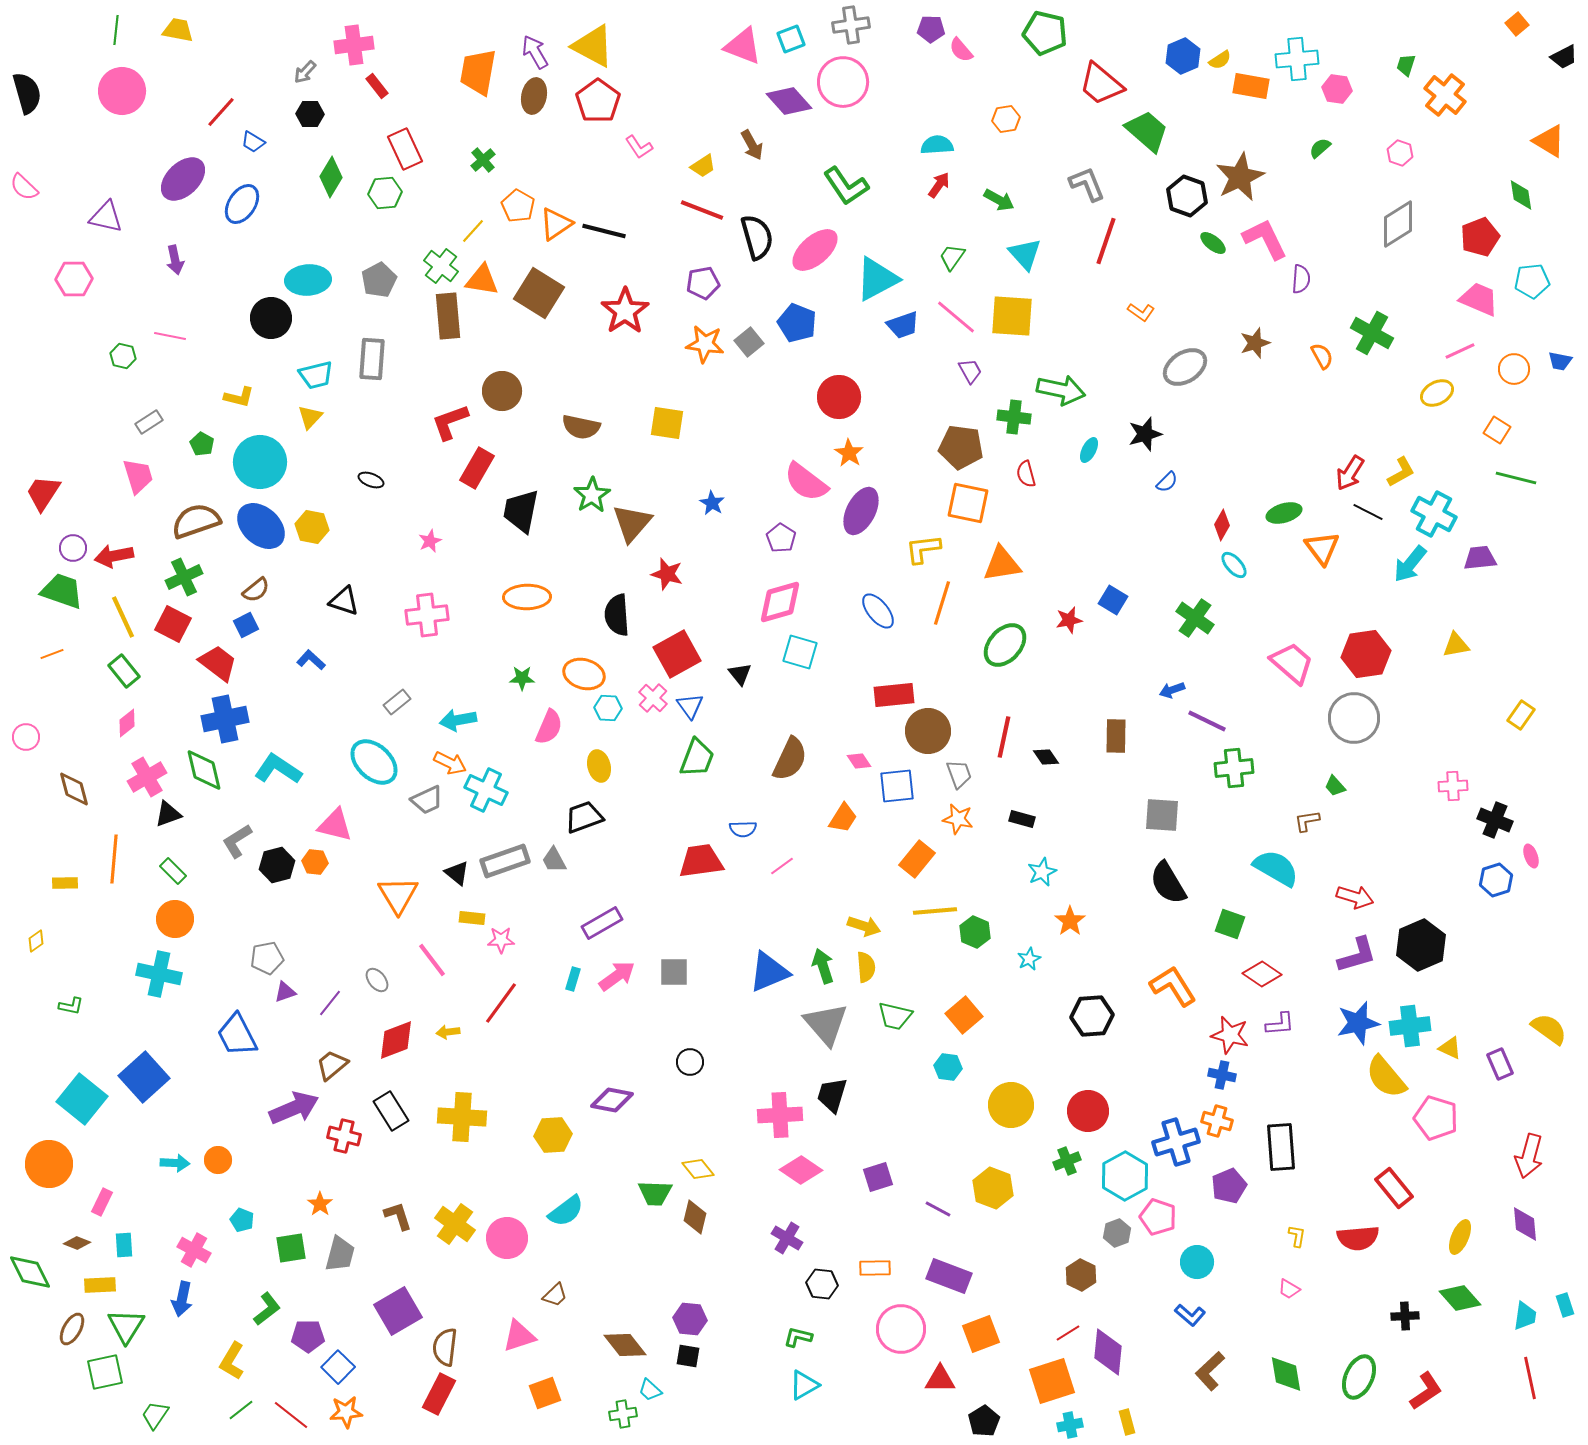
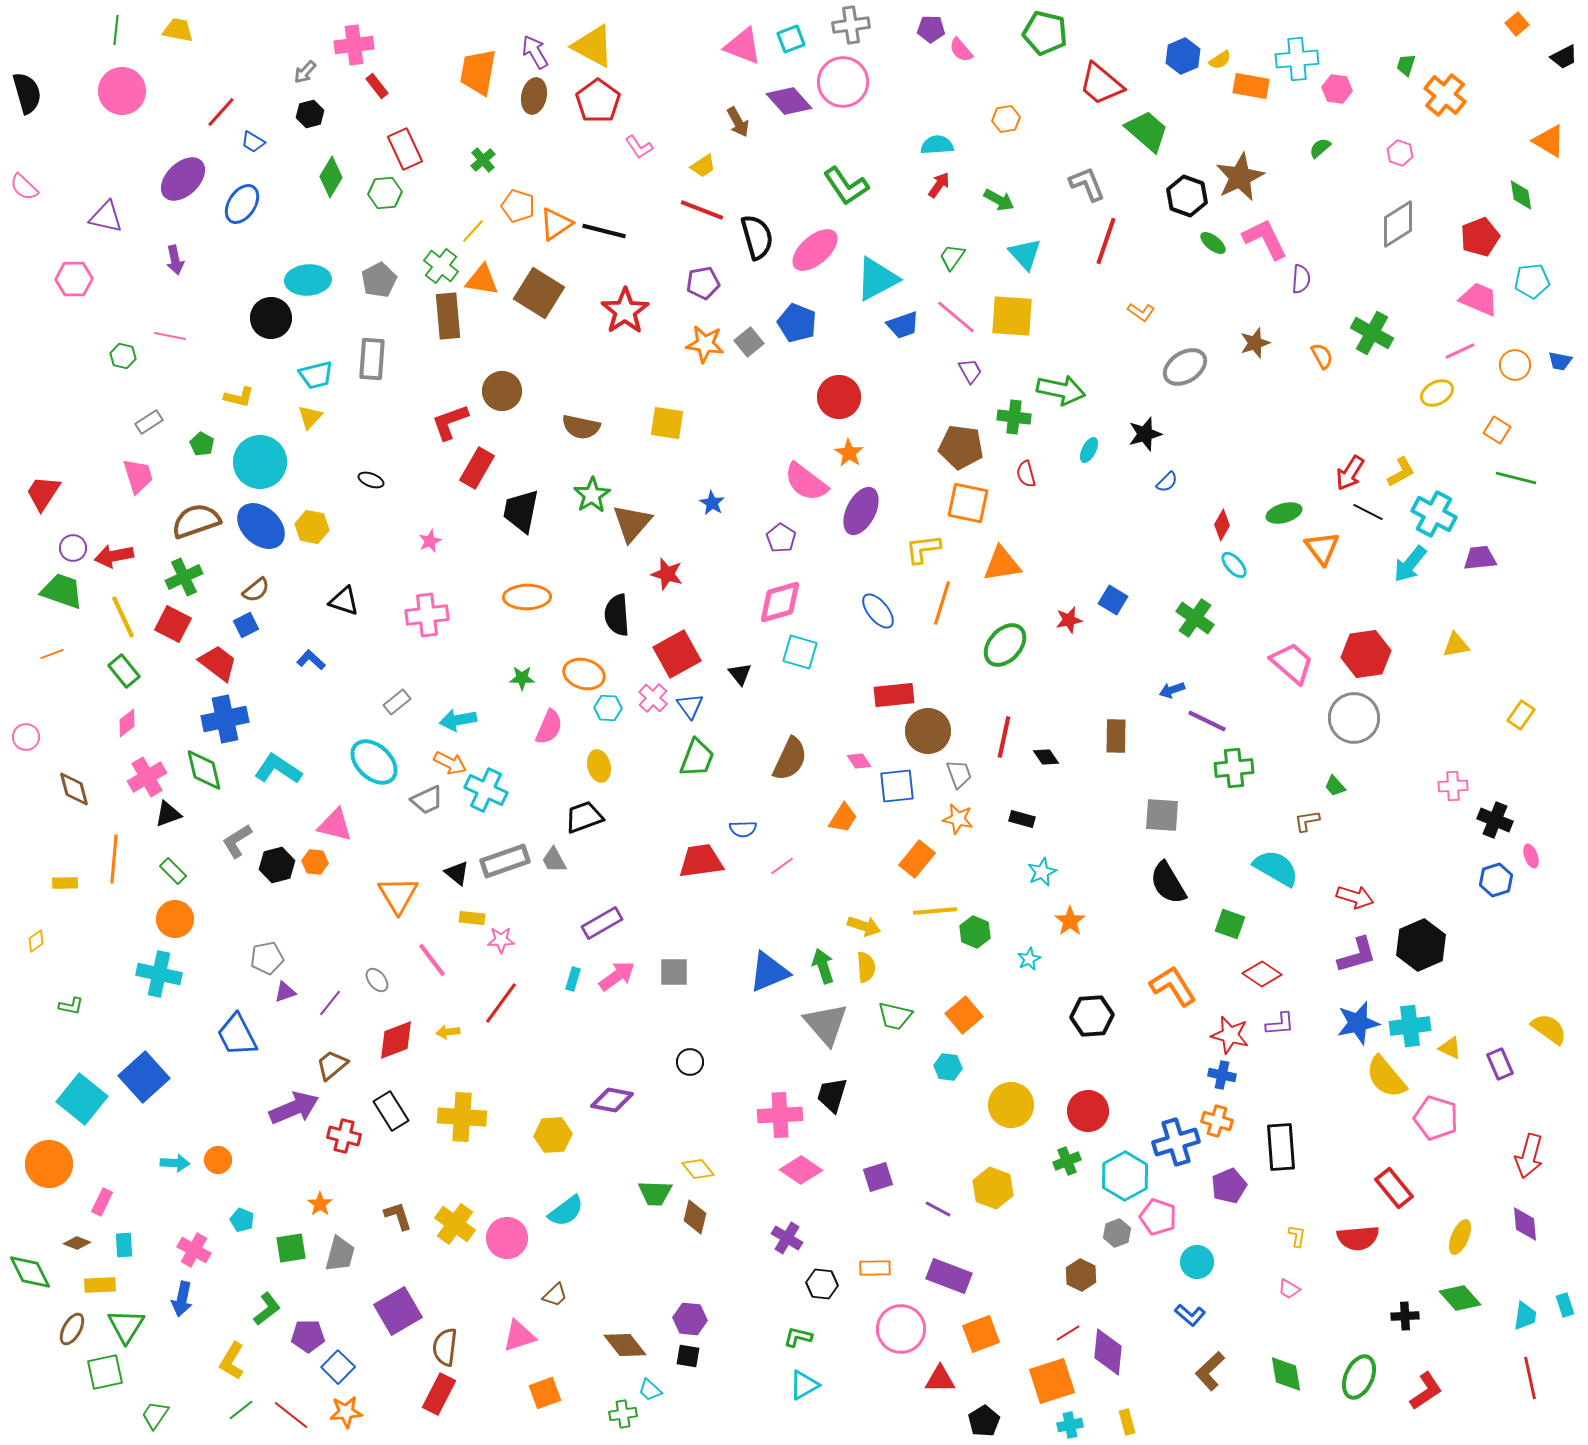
black hexagon at (310, 114): rotated 16 degrees counterclockwise
brown arrow at (752, 145): moved 14 px left, 23 px up
orange pentagon at (518, 206): rotated 12 degrees counterclockwise
orange circle at (1514, 369): moved 1 px right, 4 px up
